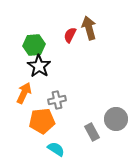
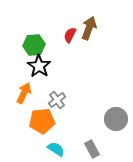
brown arrow: rotated 35 degrees clockwise
gray cross: rotated 24 degrees counterclockwise
gray rectangle: moved 17 px down
